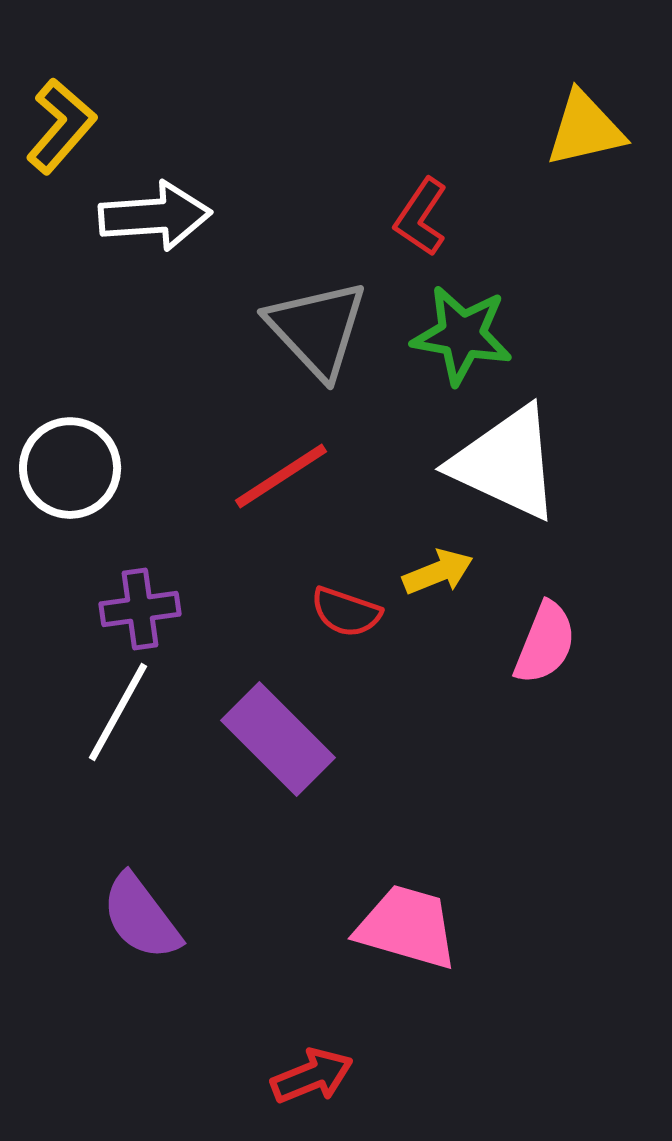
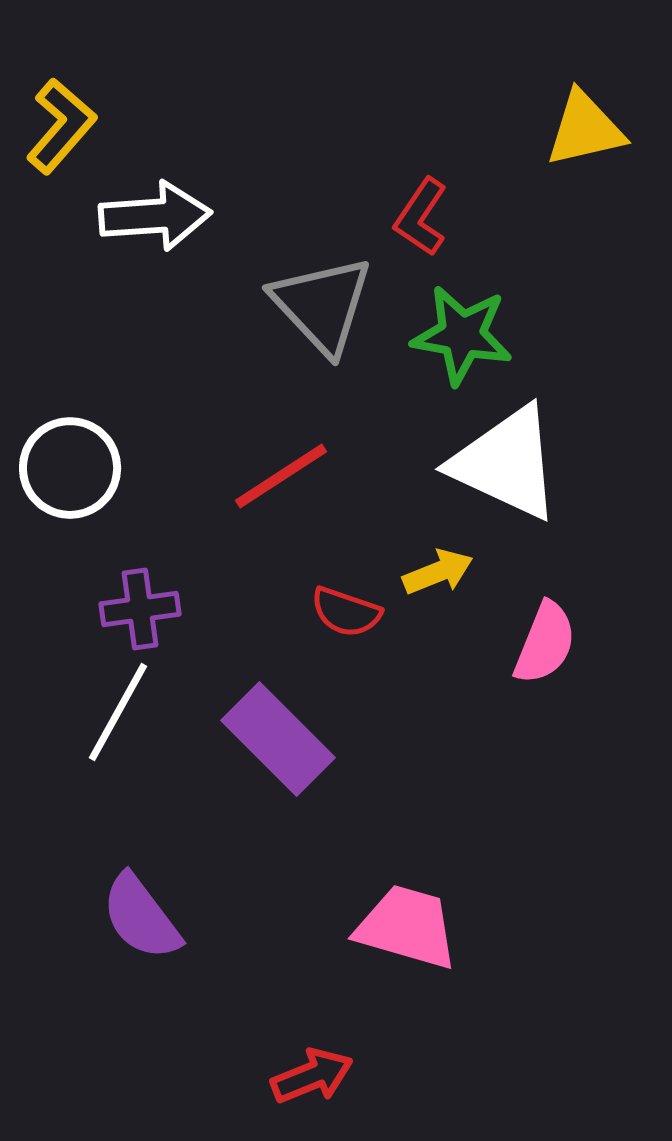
gray triangle: moved 5 px right, 24 px up
